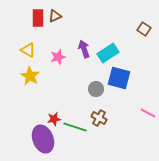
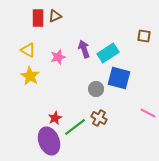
brown square: moved 7 px down; rotated 24 degrees counterclockwise
red star: moved 1 px right, 1 px up; rotated 16 degrees counterclockwise
green line: rotated 55 degrees counterclockwise
purple ellipse: moved 6 px right, 2 px down
